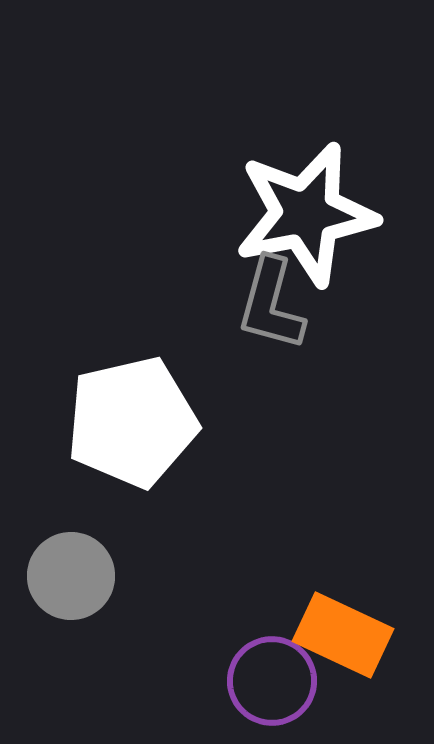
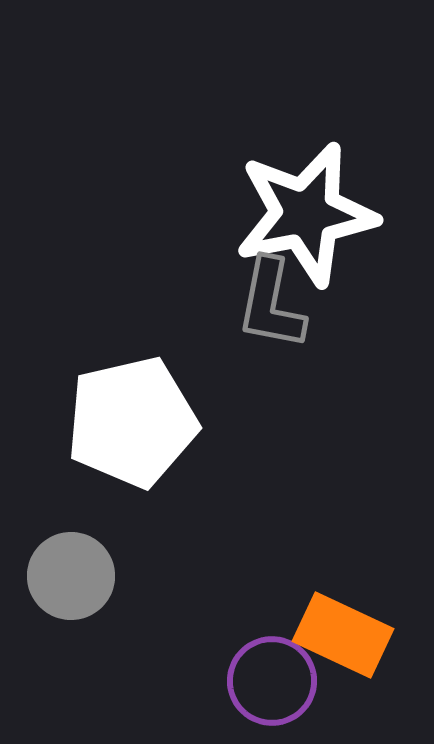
gray L-shape: rotated 4 degrees counterclockwise
